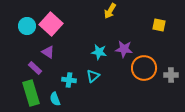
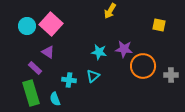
orange circle: moved 1 px left, 2 px up
